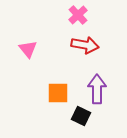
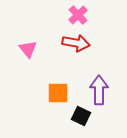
red arrow: moved 9 px left, 2 px up
purple arrow: moved 2 px right, 1 px down
